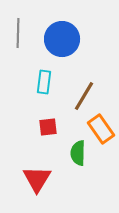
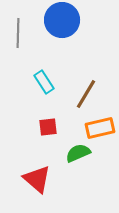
blue circle: moved 19 px up
cyan rectangle: rotated 40 degrees counterclockwise
brown line: moved 2 px right, 2 px up
orange rectangle: moved 1 px left, 1 px up; rotated 68 degrees counterclockwise
green semicircle: rotated 65 degrees clockwise
red triangle: rotated 20 degrees counterclockwise
